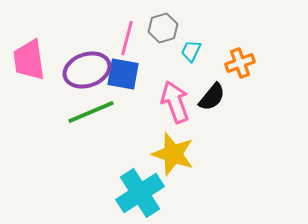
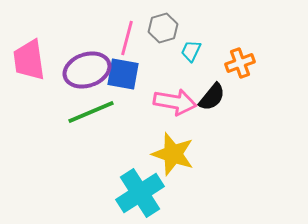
pink arrow: rotated 120 degrees clockwise
